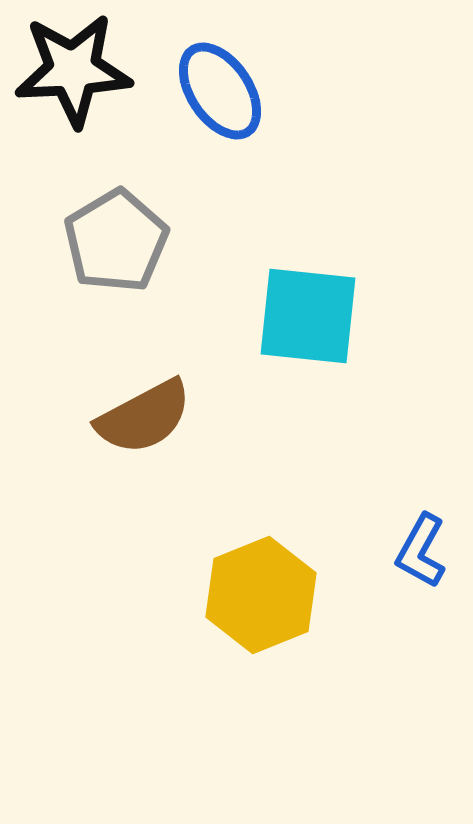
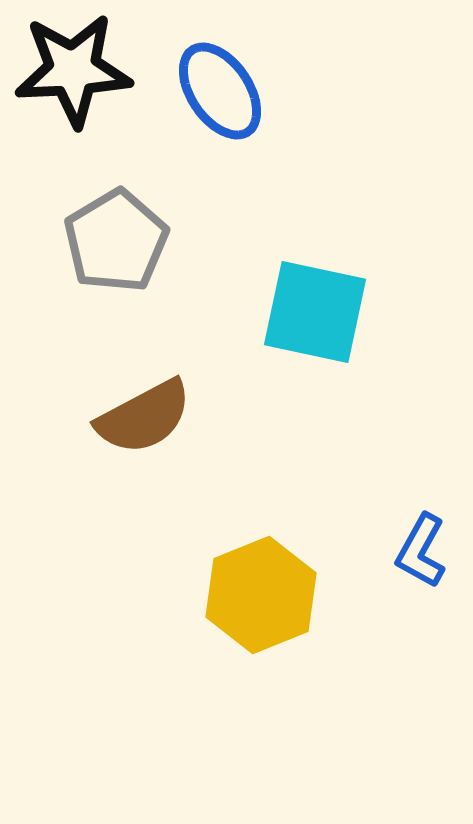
cyan square: moved 7 px right, 4 px up; rotated 6 degrees clockwise
